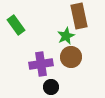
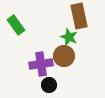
green star: moved 3 px right, 1 px down; rotated 24 degrees counterclockwise
brown circle: moved 7 px left, 1 px up
black circle: moved 2 px left, 2 px up
